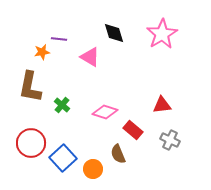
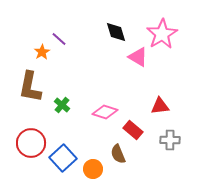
black diamond: moved 2 px right, 1 px up
purple line: rotated 35 degrees clockwise
orange star: rotated 21 degrees counterclockwise
pink triangle: moved 48 px right
red triangle: moved 2 px left, 1 px down
gray cross: rotated 24 degrees counterclockwise
